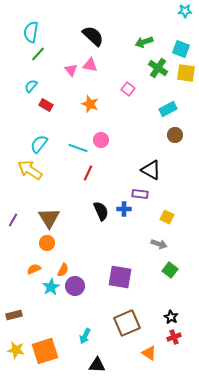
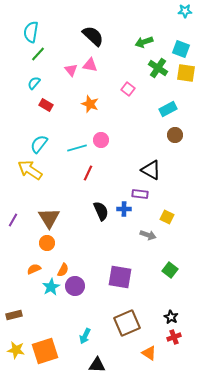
cyan semicircle at (31, 86): moved 3 px right, 3 px up
cyan line at (78, 148): moved 1 px left; rotated 36 degrees counterclockwise
gray arrow at (159, 244): moved 11 px left, 9 px up
